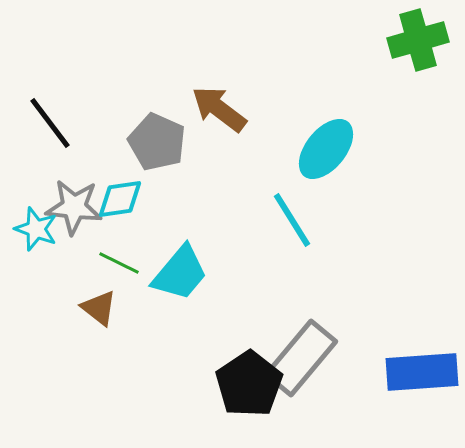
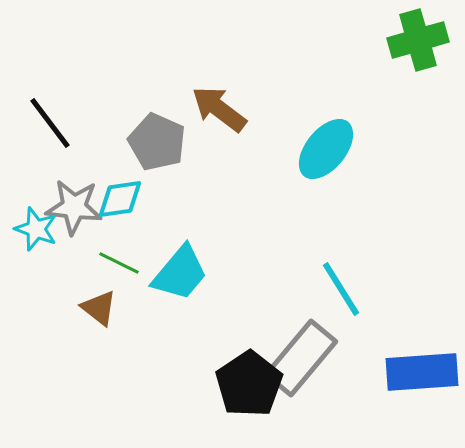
cyan line: moved 49 px right, 69 px down
